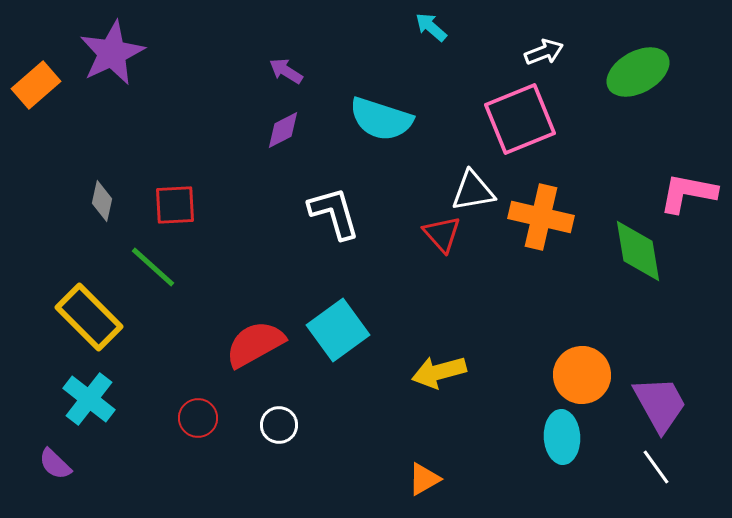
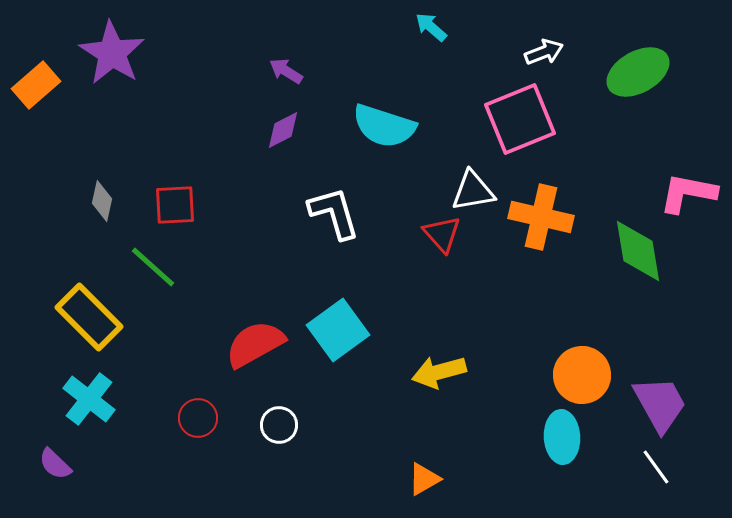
purple star: rotated 14 degrees counterclockwise
cyan semicircle: moved 3 px right, 7 px down
